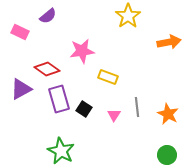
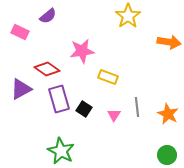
orange arrow: rotated 20 degrees clockwise
